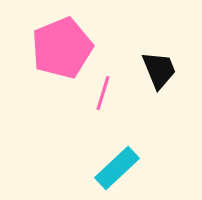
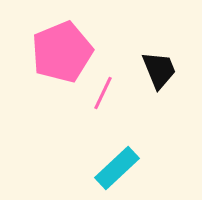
pink pentagon: moved 4 px down
pink line: rotated 8 degrees clockwise
